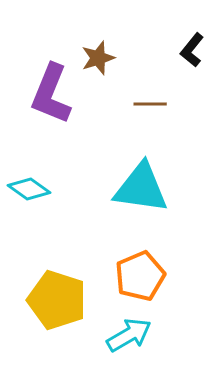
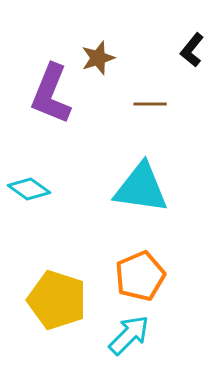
cyan arrow: rotated 15 degrees counterclockwise
